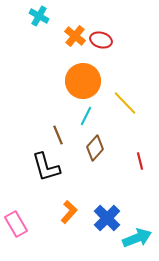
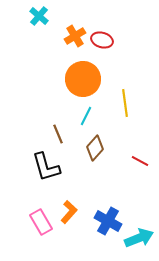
cyan cross: rotated 12 degrees clockwise
orange cross: rotated 20 degrees clockwise
red ellipse: moved 1 px right
orange circle: moved 2 px up
yellow line: rotated 36 degrees clockwise
brown line: moved 1 px up
red line: rotated 48 degrees counterclockwise
blue cross: moved 1 px right, 3 px down; rotated 16 degrees counterclockwise
pink rectangle: moved 25 px right, 2 px up
cyan arrow: moved 2 px right
